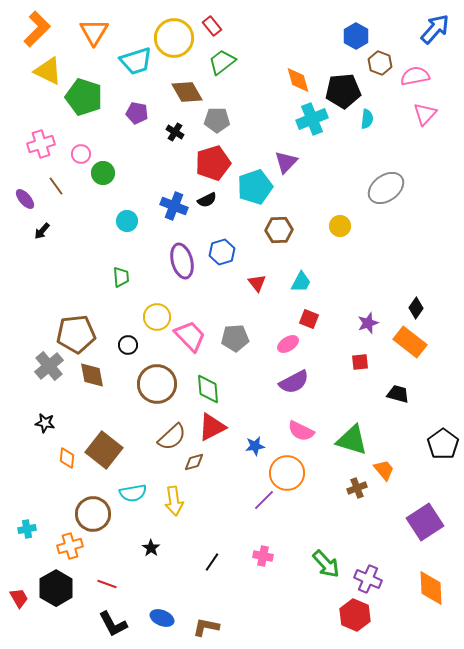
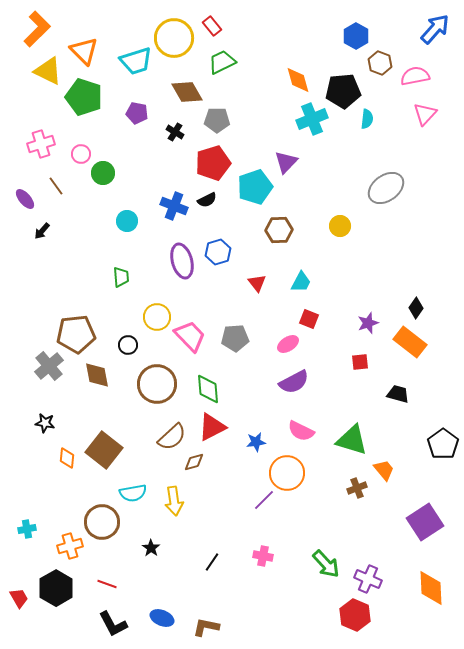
orange triangle at (94, 32): moved 10 px left, 19 px down; rotated 16 degrees counterclockwise
green trapezoid at (222, 62): rotated 12 degrees clockwise
blue hexagon at (222, 252): moved 4 px left
brown diamond at (92, 375): moved 5 px right
blue star at (255, 446): moved 1 px right, 4 px up
brown circle at (93, 514): moved 9 px right, 8 px down
